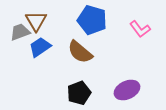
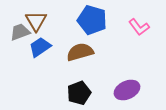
pink L-shape: moved 1 px left, 2 px up
brown semicircle: rotated 124 degrees clockwise
